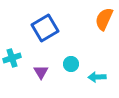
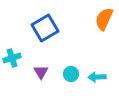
cyan circle: moved 10 px down
